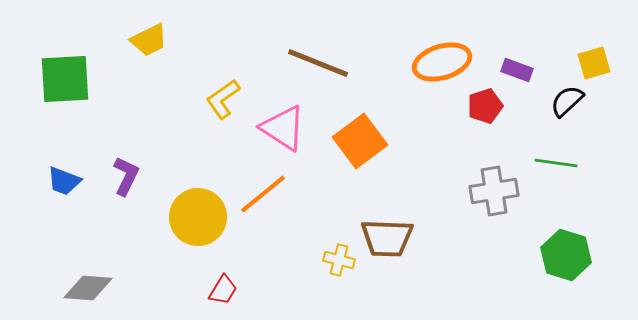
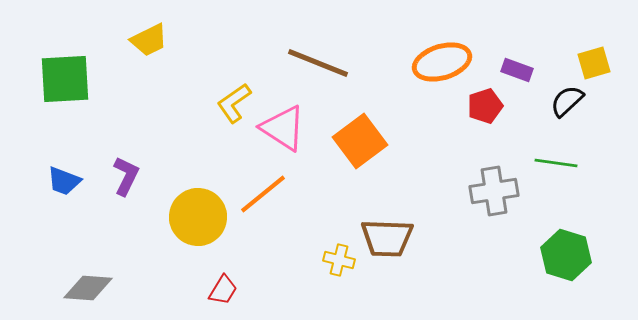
yellow L-shape: moved 11 px right, 4 px down
